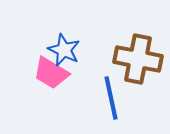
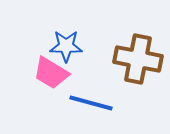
blue star: moved 2 px right, 4 px up; rotated 24 degrees counterclockwise
blue line: moved 20 px left, 5 px down; rotated 63 degrees counterclockwise
